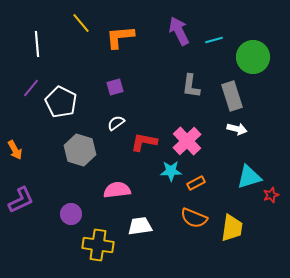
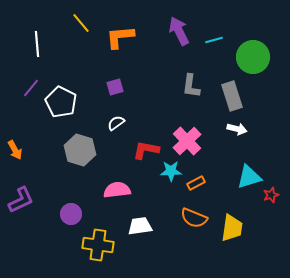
red L-shape: moved 2 px right, 8 px down
